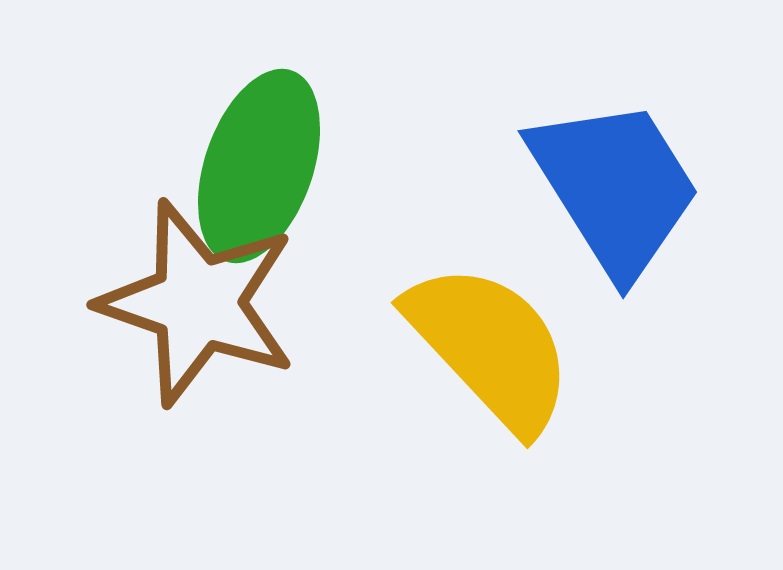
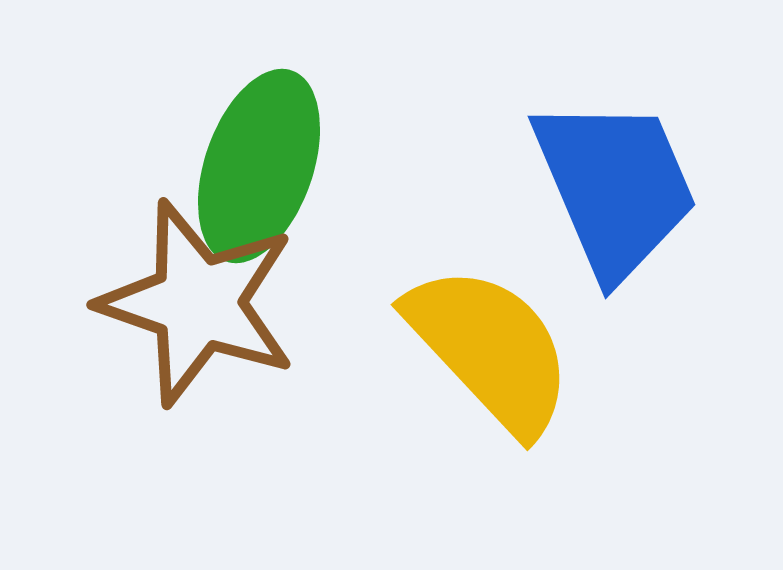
blue trapezoid: rotated 9 degrees clockwise
yellow semicircle: moved 2 px down
